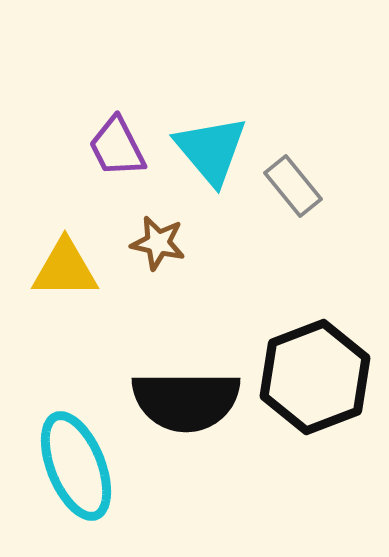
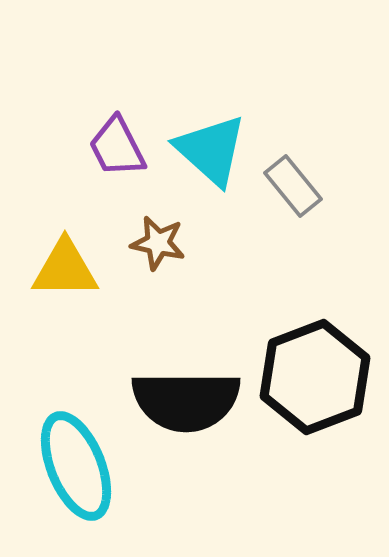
cyan triangle: rotated 8 degrees counterclockwise
